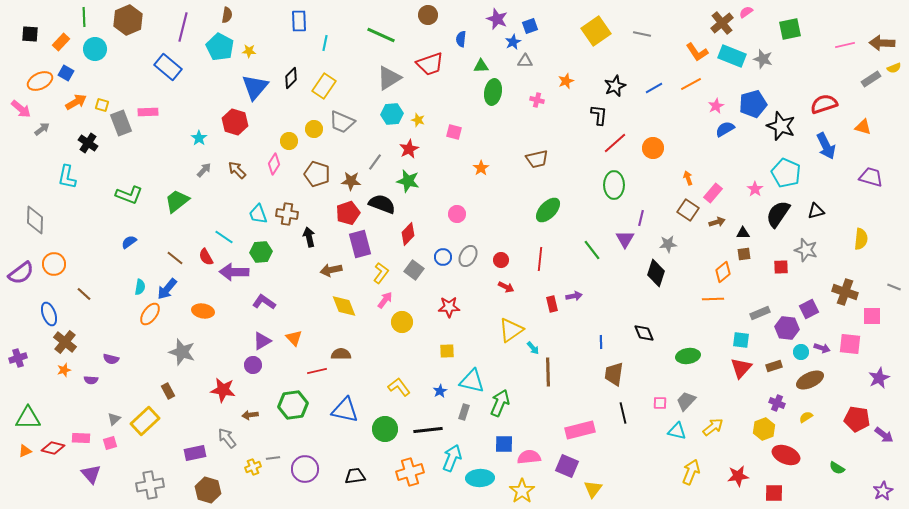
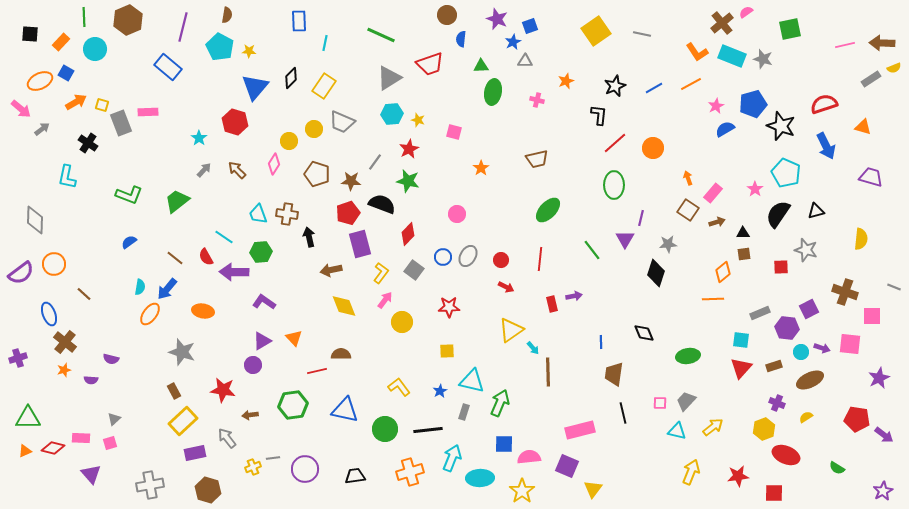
brown circle at (428, 15): moved 19 px right
brown rectangle at (168, 391): moved 6 px right
yellow rectangle at (145, 421): moved 38 px right
